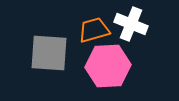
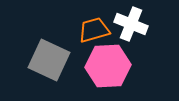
gray square: moved 7 px down; rotated 21 degrees clockwise
